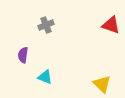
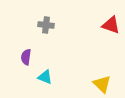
gray cross: rotated 28 degrees clockwise
purple semicircle: moved 3 px right, 2 px down
